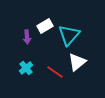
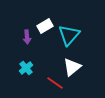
white triangle: moved 5 px left, 5 px down
red line: moved 11 px down
